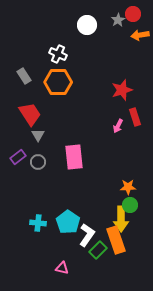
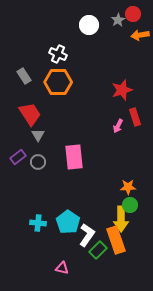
white circle: moved 2 px right
